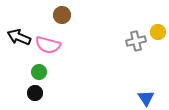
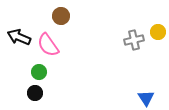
brown circle: moved 1 px left, 1 px down
gray cross: moved 2 px left, 1 px up
pink semicircle: rotated 40 degrees clockwise
